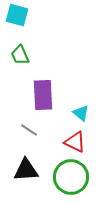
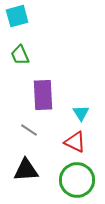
cyan square: moved 1 px down; rotated 30 degrees counterclockwise
cyan triangle: rotated 18 degrees clockwise
green circle: moved 6 px right, 3 px down
